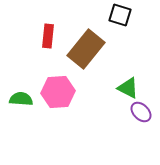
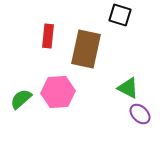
brown rectangle: rotated 27 degrees counterclockwise
green semicircle: rotated 45 degrees counterclockwise
purple ellipse: moved 1 px left, 2 px down
